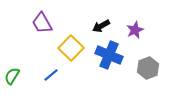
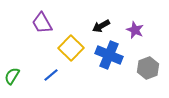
purple star: rotated 24 degrees counterclockwise
